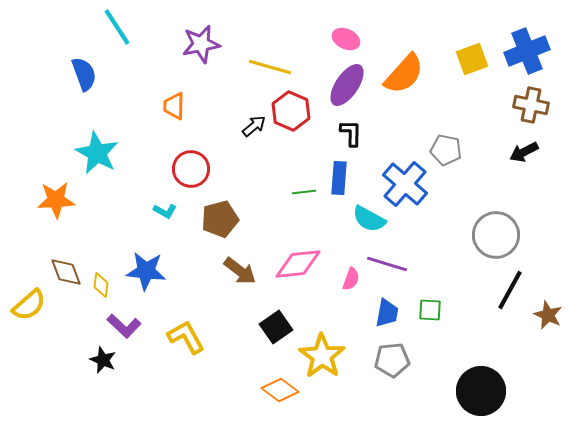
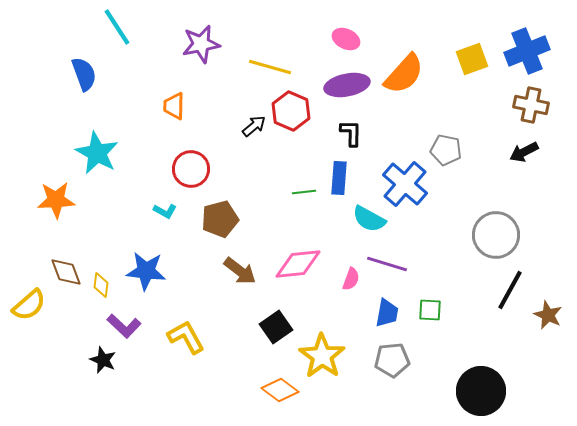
purple ellipse at (347, 85): rotated 45 degrees clockwise
